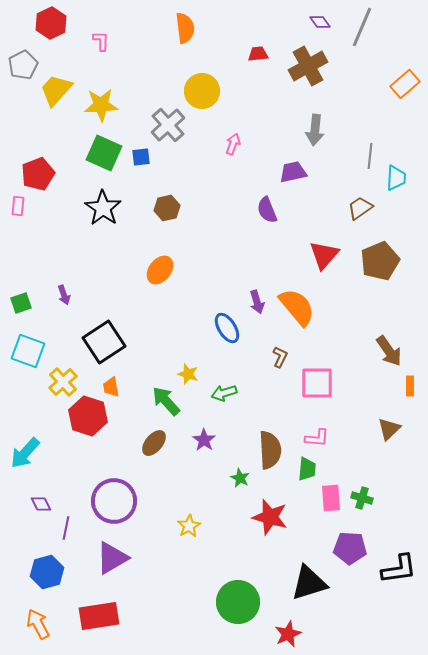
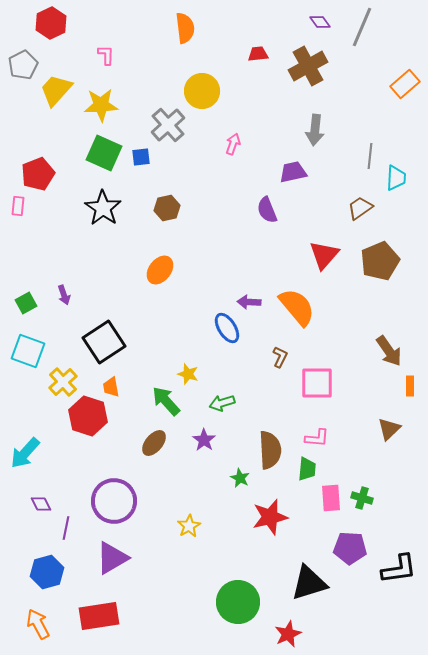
pink L-shape at (101, 41): moved 5 px right, 14 px down
purple arrow at (257, 302): moved 8 px left; rotated 110 degrees clockwise
green square at (21, 303): moved 5 px right; rotated 10 degrees counterclockwise
green arrow at (224, 393): moved 2 px left, 10 px down
red star at (270, 517): rotated 30 degrees counterclockwise
